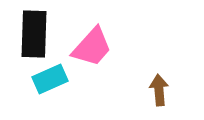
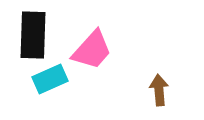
black rectangle: moved 1 px left, 1 px down
pink trapezoid: moved 3 px down
